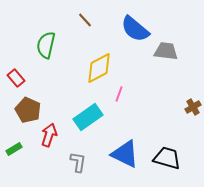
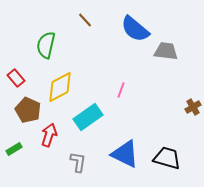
yellow diamond: moved 39 px left, 19 px down
pink line: moved 2 px right, 4 px up
